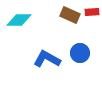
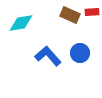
cyan diamond: moved 2 px right, 3 px down; rotated 10 degrees counterclockwise
blue L-shape: moved 1 px right, 3 px up; rotated 20 degrees clockwise
